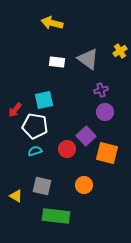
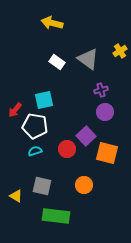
white rectangle: rotated 28 degrees clockwise
